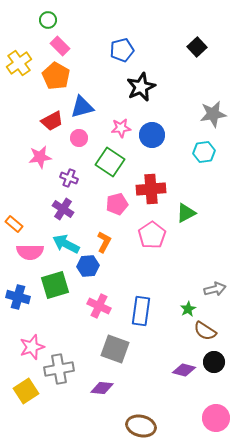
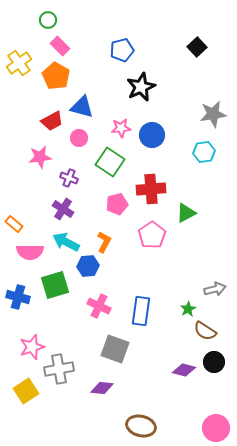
blue triangle at (82, 107): rotated 30 degrees clockwise
cyan arrow at (66, 244): moved 2 px up
pink circle at (216, 418): moved 10 px down
